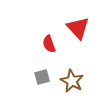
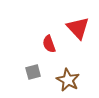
gray square: moved 9 px left, 5 px up
brown star: moved 4 px left, 1 px up
